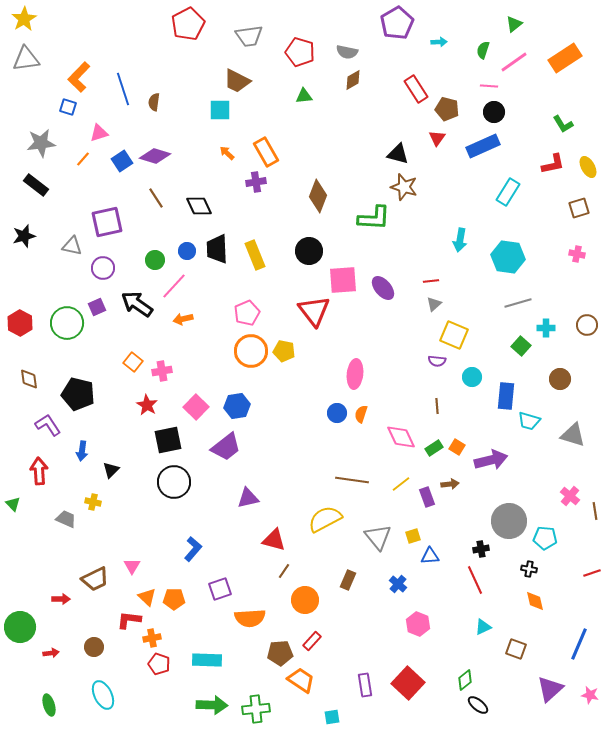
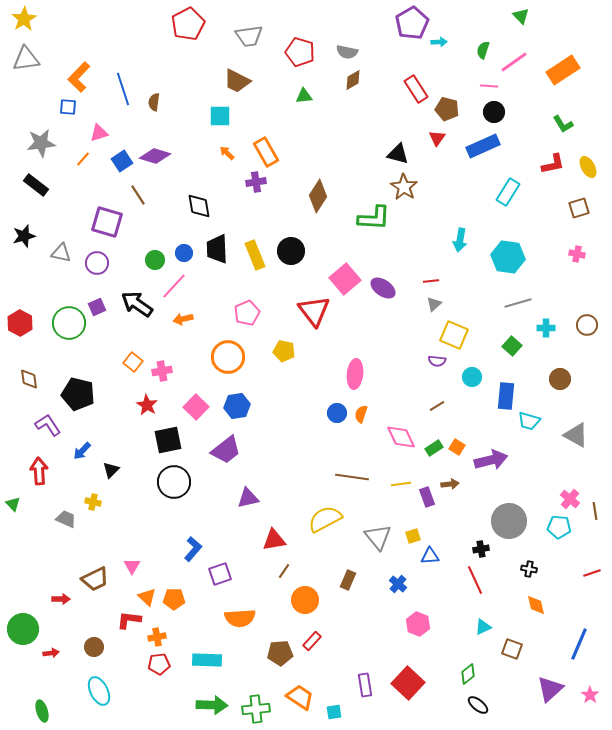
purple pentagon at (397, 23): moved 15 px right
green triangle at (514, 24): moved 7 px right, 8 px up; rotated 36 degrees counterclockwise
orange rectangle at (565, 58): moved 2 px left, 12 px down
blue square at (68, 107): rotated 12 degrees counterclockwise
cyan square at (220, 110): moved 6 px down
brown star at (404, 187): rotated 16 degrees clockwise
brown diamond at (318, 196): rotated 12 degrees clockwise
brown line at (156, 198): moved 18 px left, 3 px up
black diamond at (199, 206): rotated 16 degrees clockwise
purple square at (107, 222): rotated 28 degrees clockwise
gray triangle at (72, 246): moved 11 px left, 7 px down
blue circle at (187, 251): moved 3 px left, 2 px down
black circle at (309, 251): moved 18 px left
purple circle at (103, 268): moved 6 px left, 5 px up
pink square at (343, 280): moved 2 px right, 1 px up; rotated 36 degrees counterclockwise
purple ellipse at (383, 288): rotated 15 degrees counterclockwise
green circle at (67, 323): moved 2 px right
green square at (521, 346): moved 9 px left
orange circle at (251, 351): moved 23 px left, 6 px down
brown line at (437, 406): rotated 63 degrees clockwise
gray triangle at (573, 435): moved 3 px right; rotated 12 degrees clockwise
purple trapezoid at (226, 447): moved 3 px down
blue arrow at (82, 451): rotated 36 degrees clockwise
brown line at (352, 480): moved 3 px up
yellow line at (401, 484): rotated 30 degrees clockwise
pink cross at (570, 496): moved 3 px down
cyan pentagon at (545, 538): moved 14 px right, 11 px up
red triangle at (274, 540): rotated 25 degrees counterclockwise
purple square at (220, 589): moved 15 px up
orange diamond at (535, 601): moved 1 px right, 4 px down
orange semicircle at (250, 618): moved 10 px left
green circle at (20, 627): moved 3 px right, 2 px down
orange cross at (152, 638): moved 5 px right, 1 px up
brown square at (516, 649): moved 4 px left
red pentagon at (159, 664): rotated 25 degrees counterclockwise
orange trapezoid at (301, 680): moved 1 px left, 17 px down
green diamond at (465, 680): moved 3 px right, 6 px up
cyan ellipse at (103, 695): moved 4 px left, 4 px up
pink star at (590, 695): rotated 24 degrees clockwise
green ellipse at (49, 705): moved 7 px left, 6 px down
cyan square at (332, 717): moved 2 px right, 5 px up
